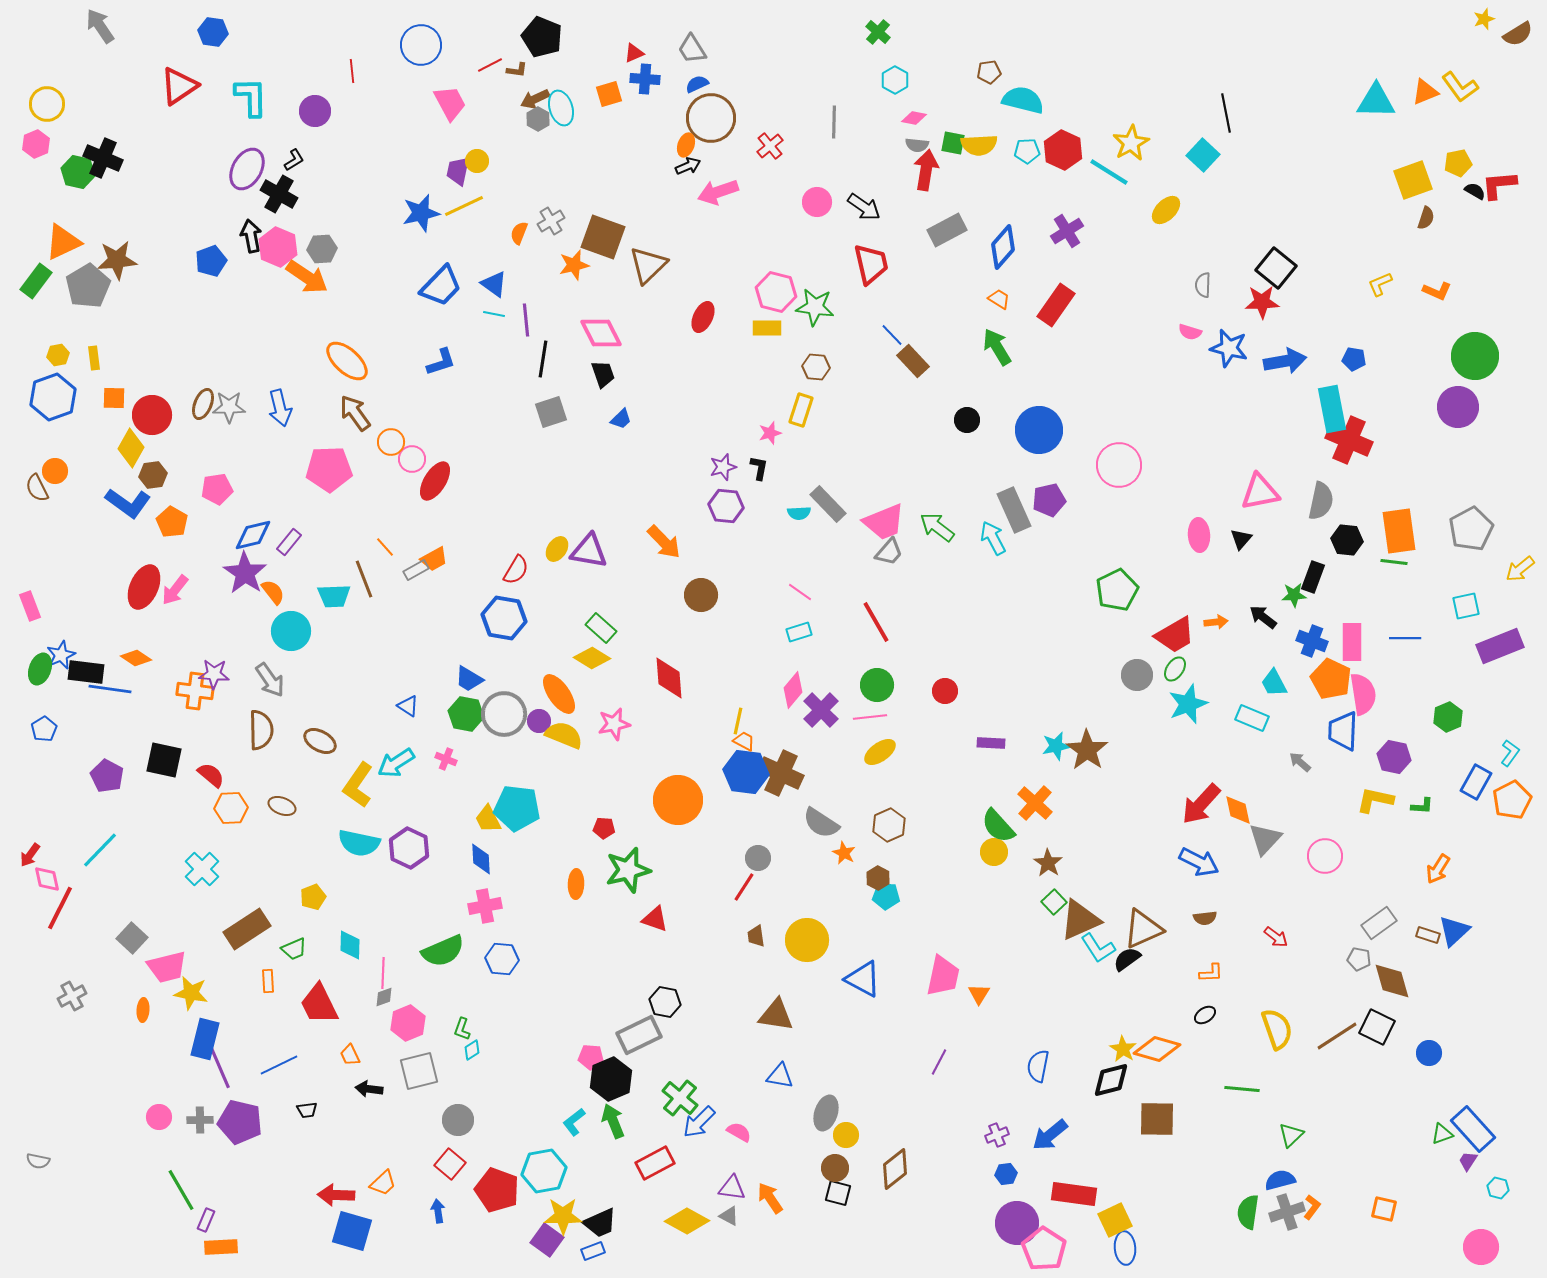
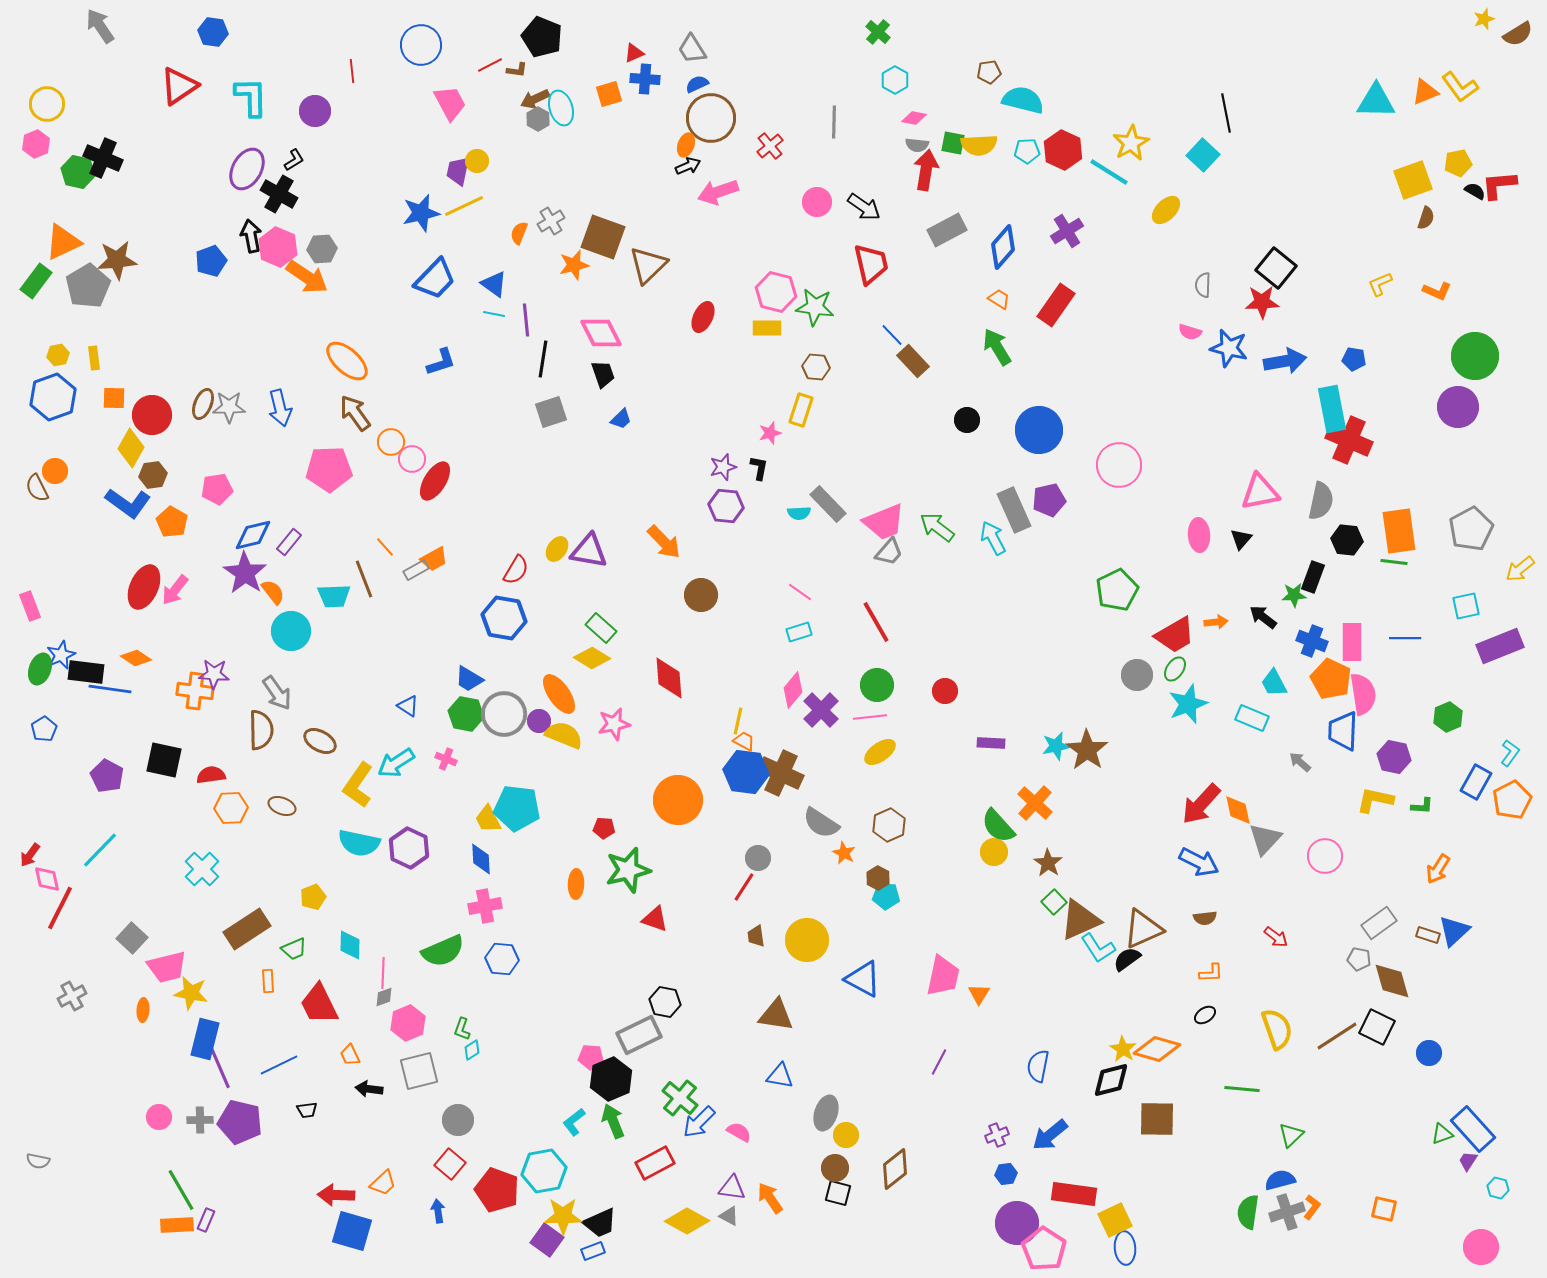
blue trapezoid at (441, 286): moved 6 px left, 7 px up
gray arrow at (270, 680): moved 7 px right, 13 px down
red semicircle at (211, 775): rotated 48 degrees counterclockwise
orange rectangle at (221, 1247): moved 44 px left, 22 px up
